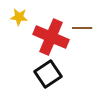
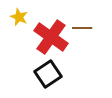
yellow star: rotated 18 degrees clockwise
red cross: rotated 12 degrees clockwise
